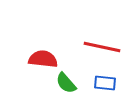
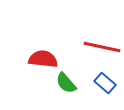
blue rectangle: rotated 35 degrees clockwise
